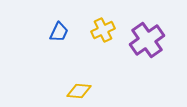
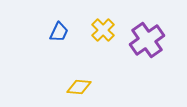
yellow cross: rotated 20 degrees counterclockwise
yellow diamond: moved 4 px up
